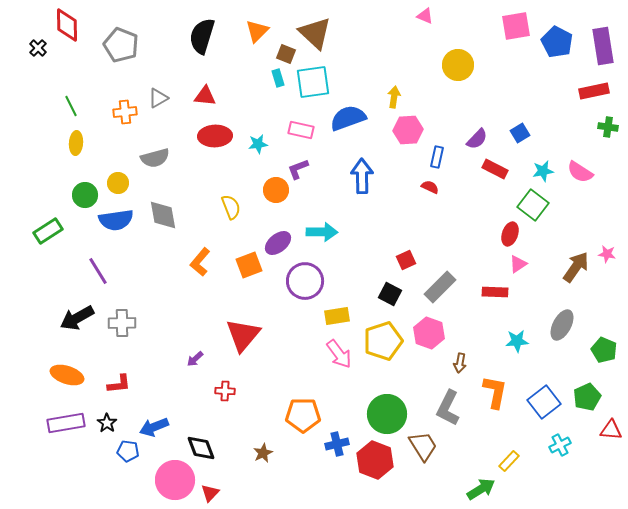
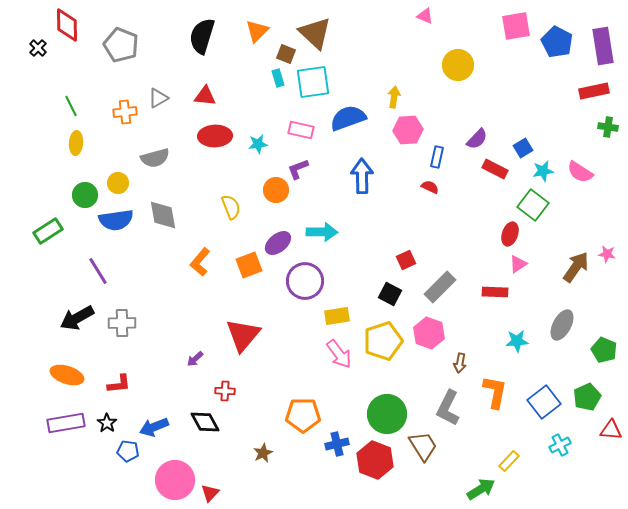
blue square at (520, 133): moved 3 px right, 15 px down
black diamond at (201, 448): moved 4 px right, 26 px up; rotated 8 degrees counterclockwise
